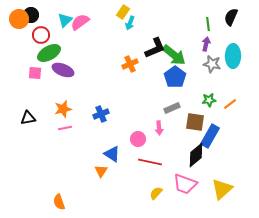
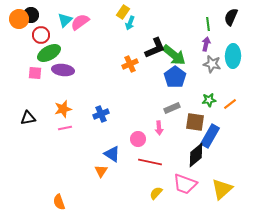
purple ellipse: rotated 15 degrees counterclockwise
